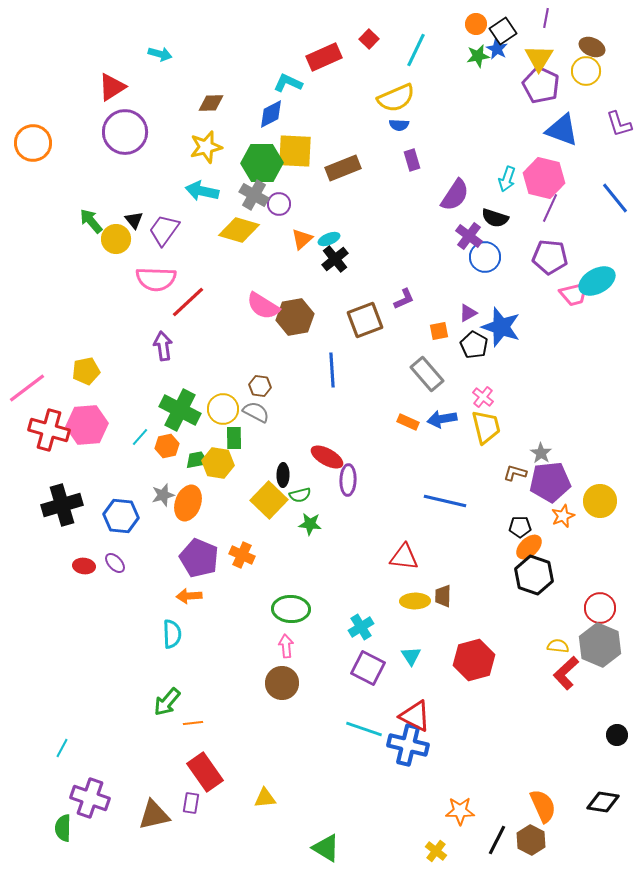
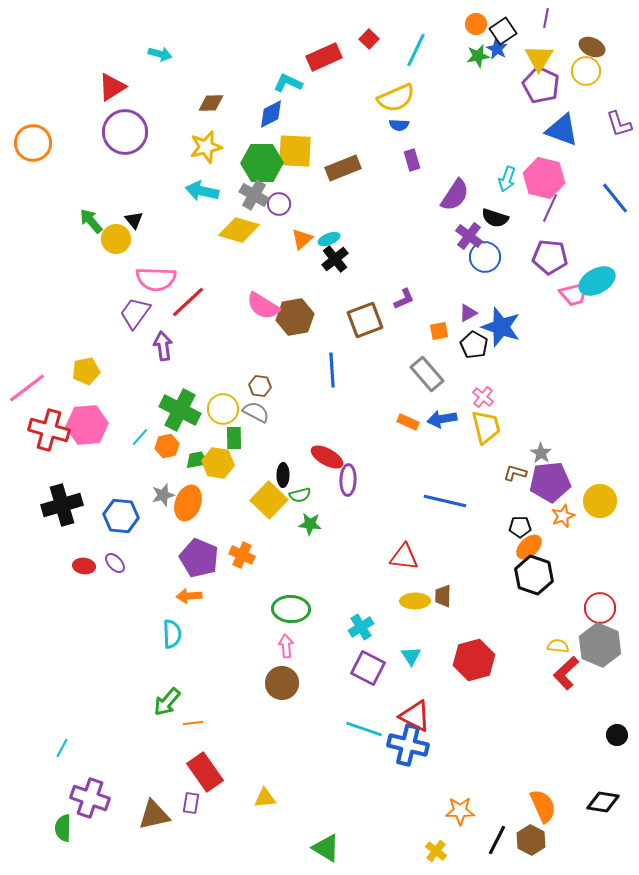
purple trapezoid at (164, 230): moved 29 px left, 83 px down
